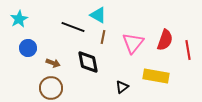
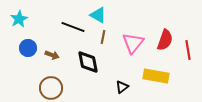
brown arrow: moved 1 px left, 8 px up
